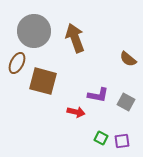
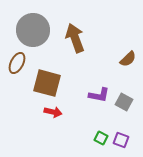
gray circle: moved 1 px left, 1 px up
brown semicircle: rotated 84 degrees counterclockwise
brown square: moved 4 px right, 2 px down
purple L-shape: moved 1 px right
gray square: moved 2 px left
red arrow: moved 23 px left
purple square: moved 1 px left, 1 px up; rotated 28 degrees clockwise
